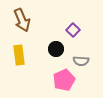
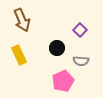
purple square: moved 7 px right
black circle: moved 1 px right, 1 px up
yellow rectangle: rotated 18 degrees counterclockwise
pink pentagon: moved 1 px left, 1 px down
